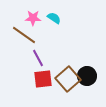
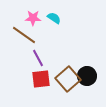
red square: moved 2 px left
